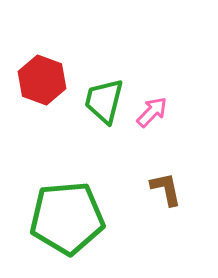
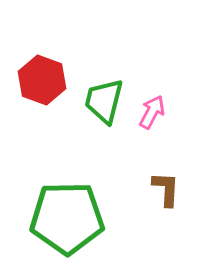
pink arrow: rotated 16 degrees counterclockwise
brown L-shape: rotated 15 degrees clockwise
green pentagon: rotated 4 degrees clockwise
